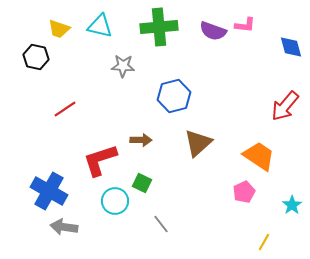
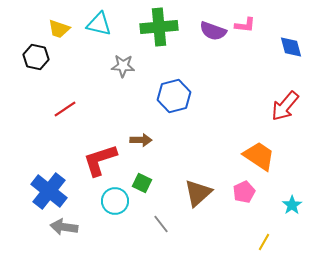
cyan triangle: moved 1 px left, 2 px up
brown triangle: moved 50 px down
blue cross: rotated 9 degrees clockwise
